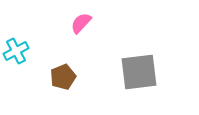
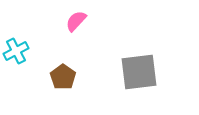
pink semicircle: moved 5 px left, 2 px up
brown pentagon: rotated 15 degrees counterclockwise
